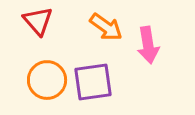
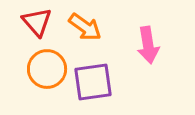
red triangle: moved 1 px left, 1 px down
orange arrow: moved 21 px left
orange circle: moved 11 px up
